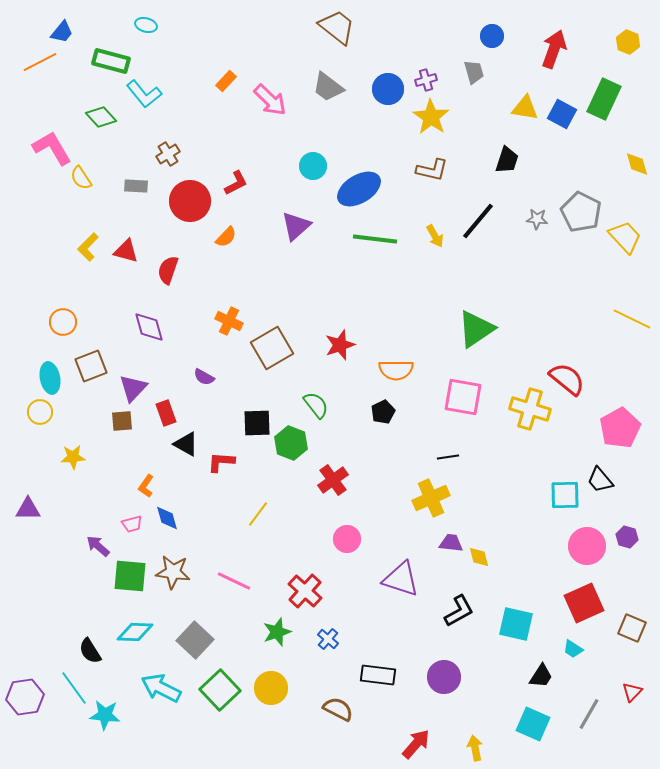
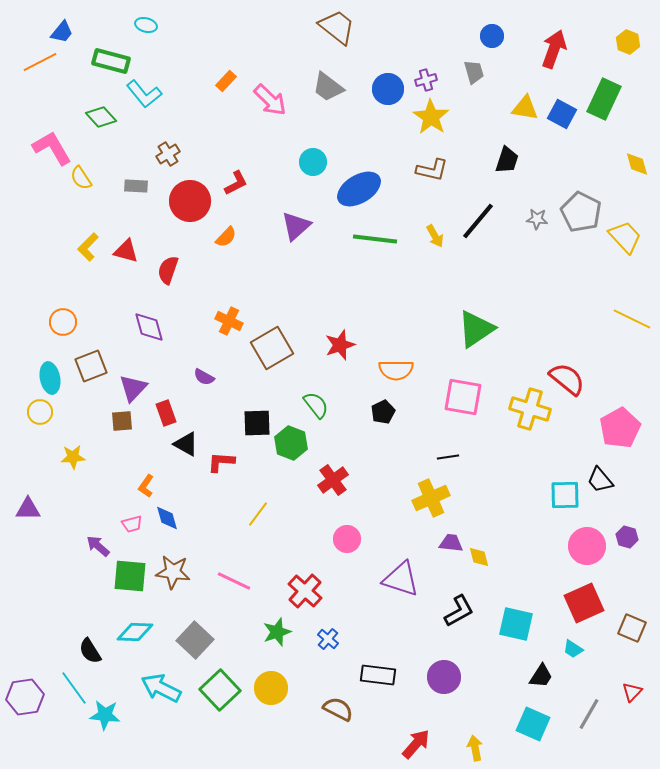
cyan circle at (313, 166): moved 4 px up
